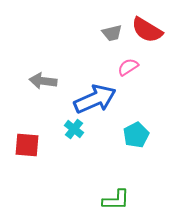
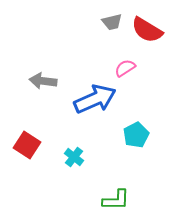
gray trapezoid: moved 11 px up
pink semicircle: moved 3 px left, 1 px down
cyan cross: moved 28 px down
red square: rotated 28 degrees clockwise
